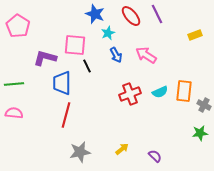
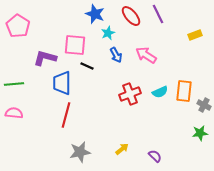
purple line: moved 1 px right
black line: rotated 40 degrees counterclockwise
